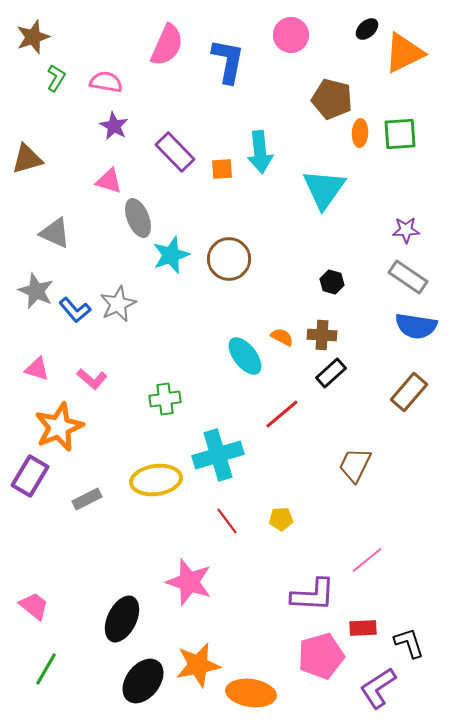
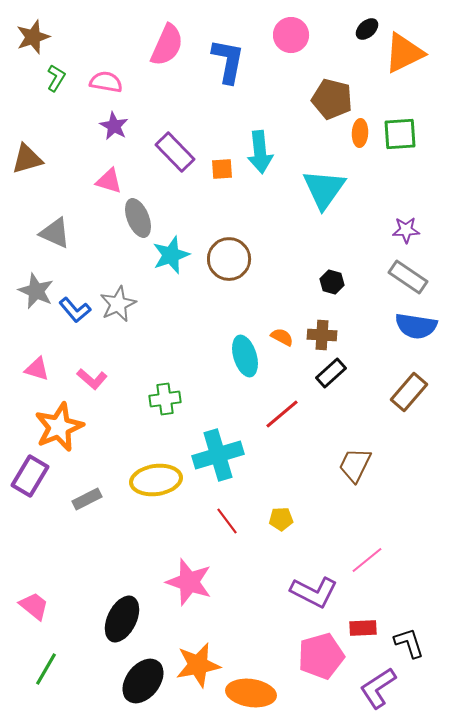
cyan ellipse at (245, 356): rotated 21 degrees clockwise
purple L-shape at (313, 595): moved 1 px right, 3 px up; rotated 24 degrees clockwise
